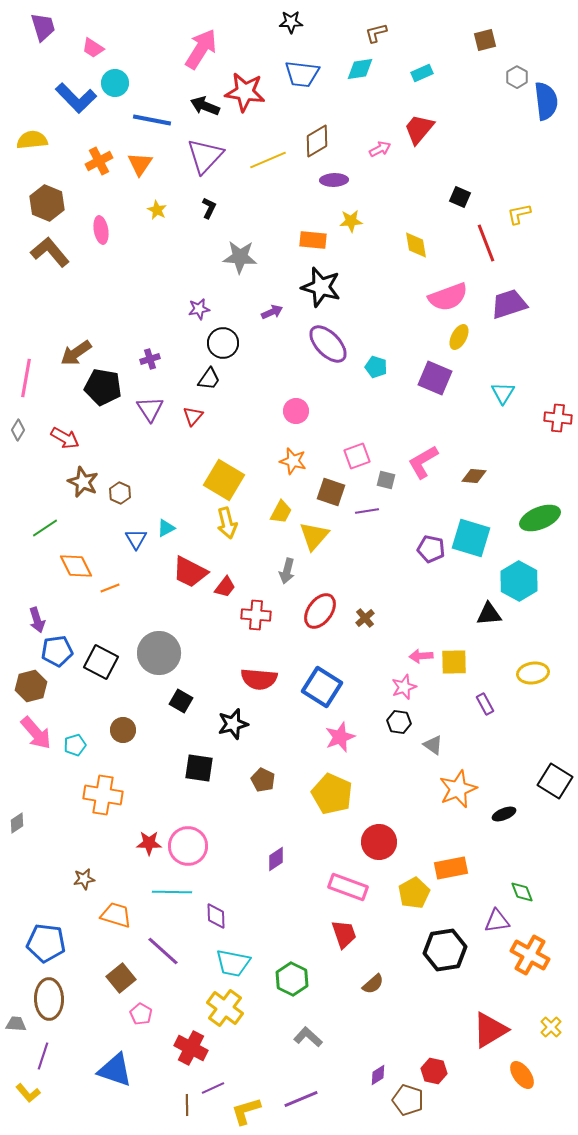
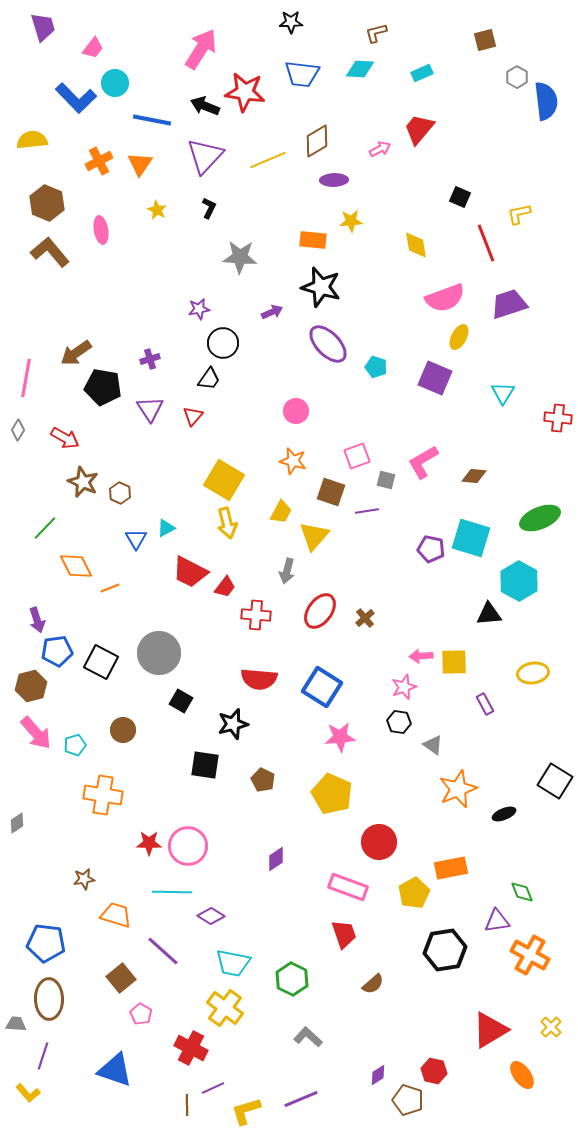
pink trapezoid at (93, 48): rotated 85 degrees counterclockwise
cyan diamond at (360, 69): rotated 12 degrees clockwise
pink semicircle at (448, 297): moved 3 px left, 1 px down
green line at (45, 528): rotated 12 degrees counterclockwise
pink star at (340, 737): rotated 16 degrees clockwise
black square at (199, 768): moved 6 px right, 3 px up
purple diamond at (216, 916): moved 5 px left; rotated 56 degrees counterclockwise
